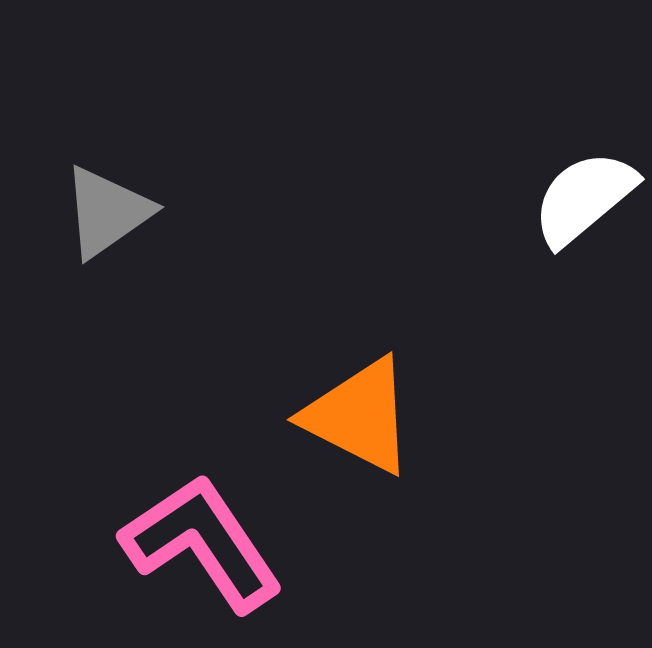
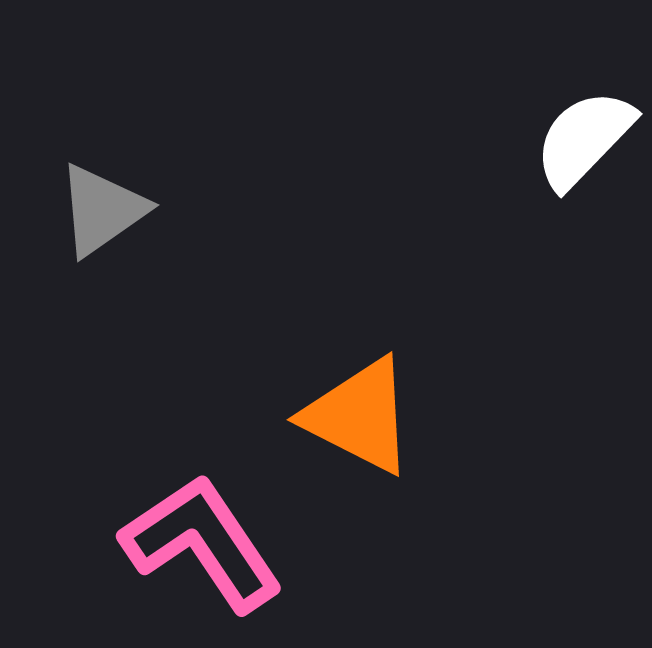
white semicircle: moved 59 px up; rotated 6 degrees counterclockwise
gray triangle: moved 5 px left, 2 px up
